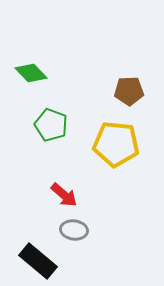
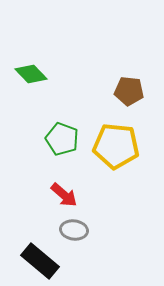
green diamond: moved 1 px down
brown pentagon: rotated 8 degrees clockwise
green pentagon: moved 11 px right, 14 px down
yellow pentagon: moved 2 px down
black rectangle: moved 2 px right
